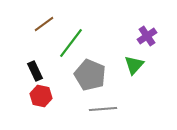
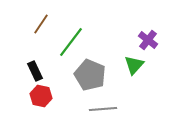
brown line: moved 3 px left; rotated 20 degrees counterclockwise
purple cross: moved 1 px right, 4 px down; rotated 18 degrees counterclockwise
green line: moved 1 px up
